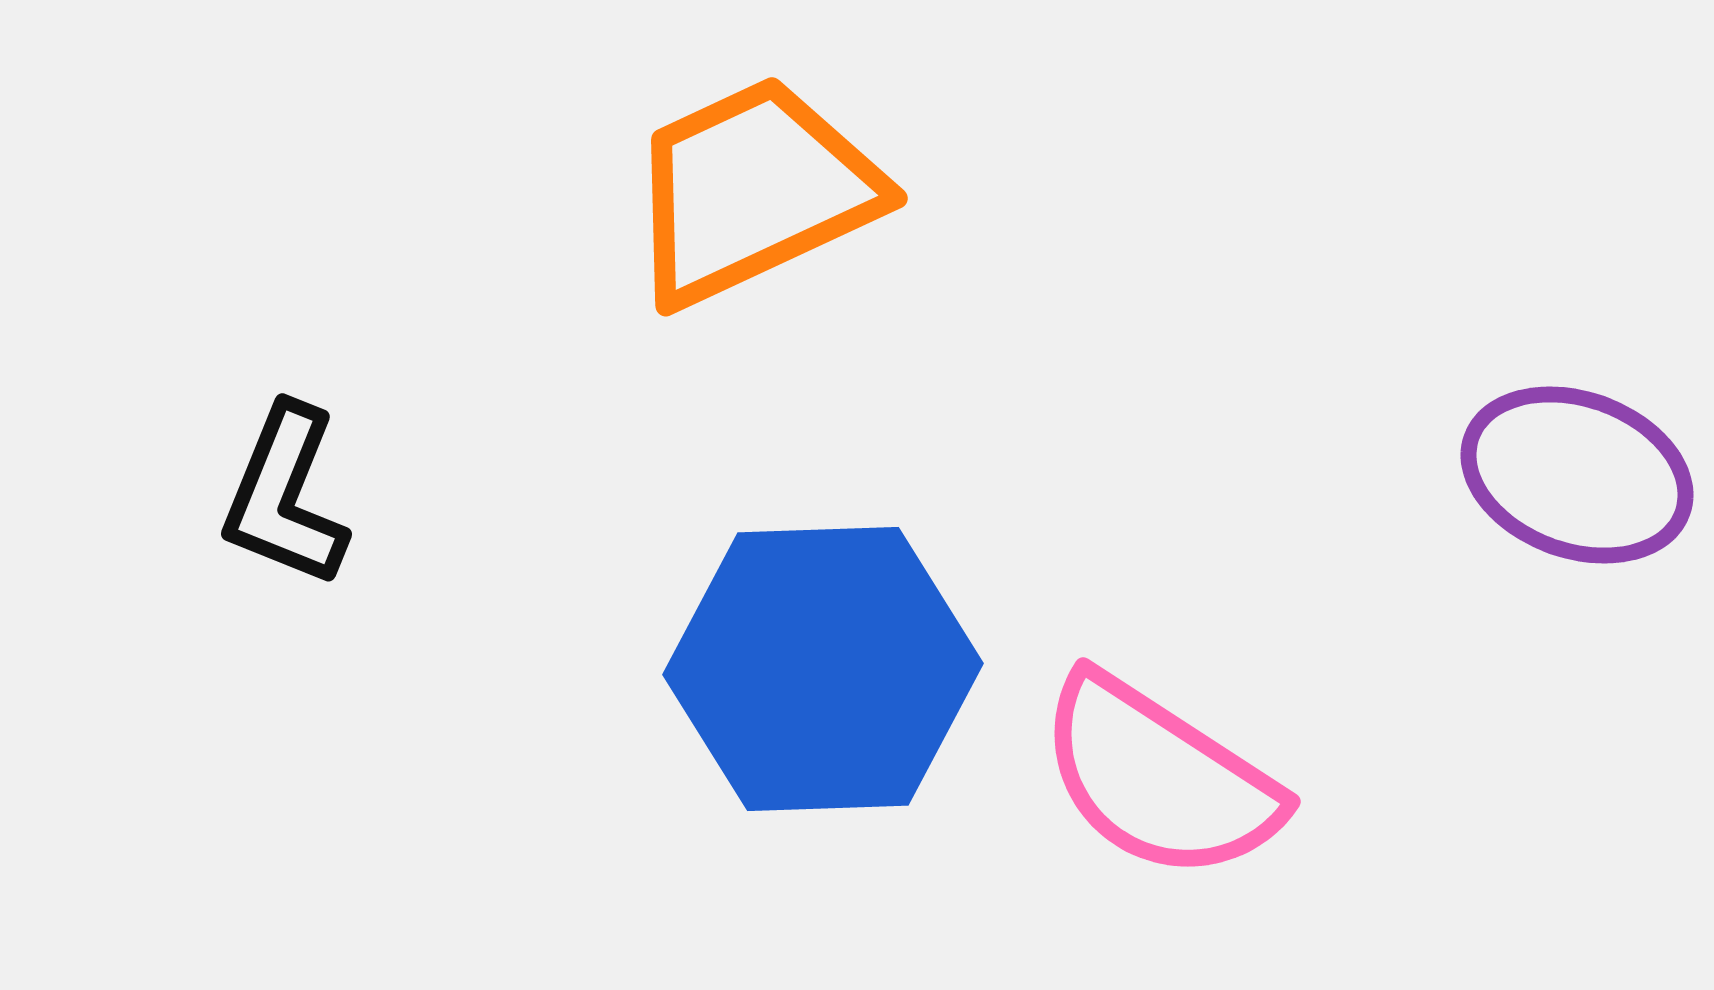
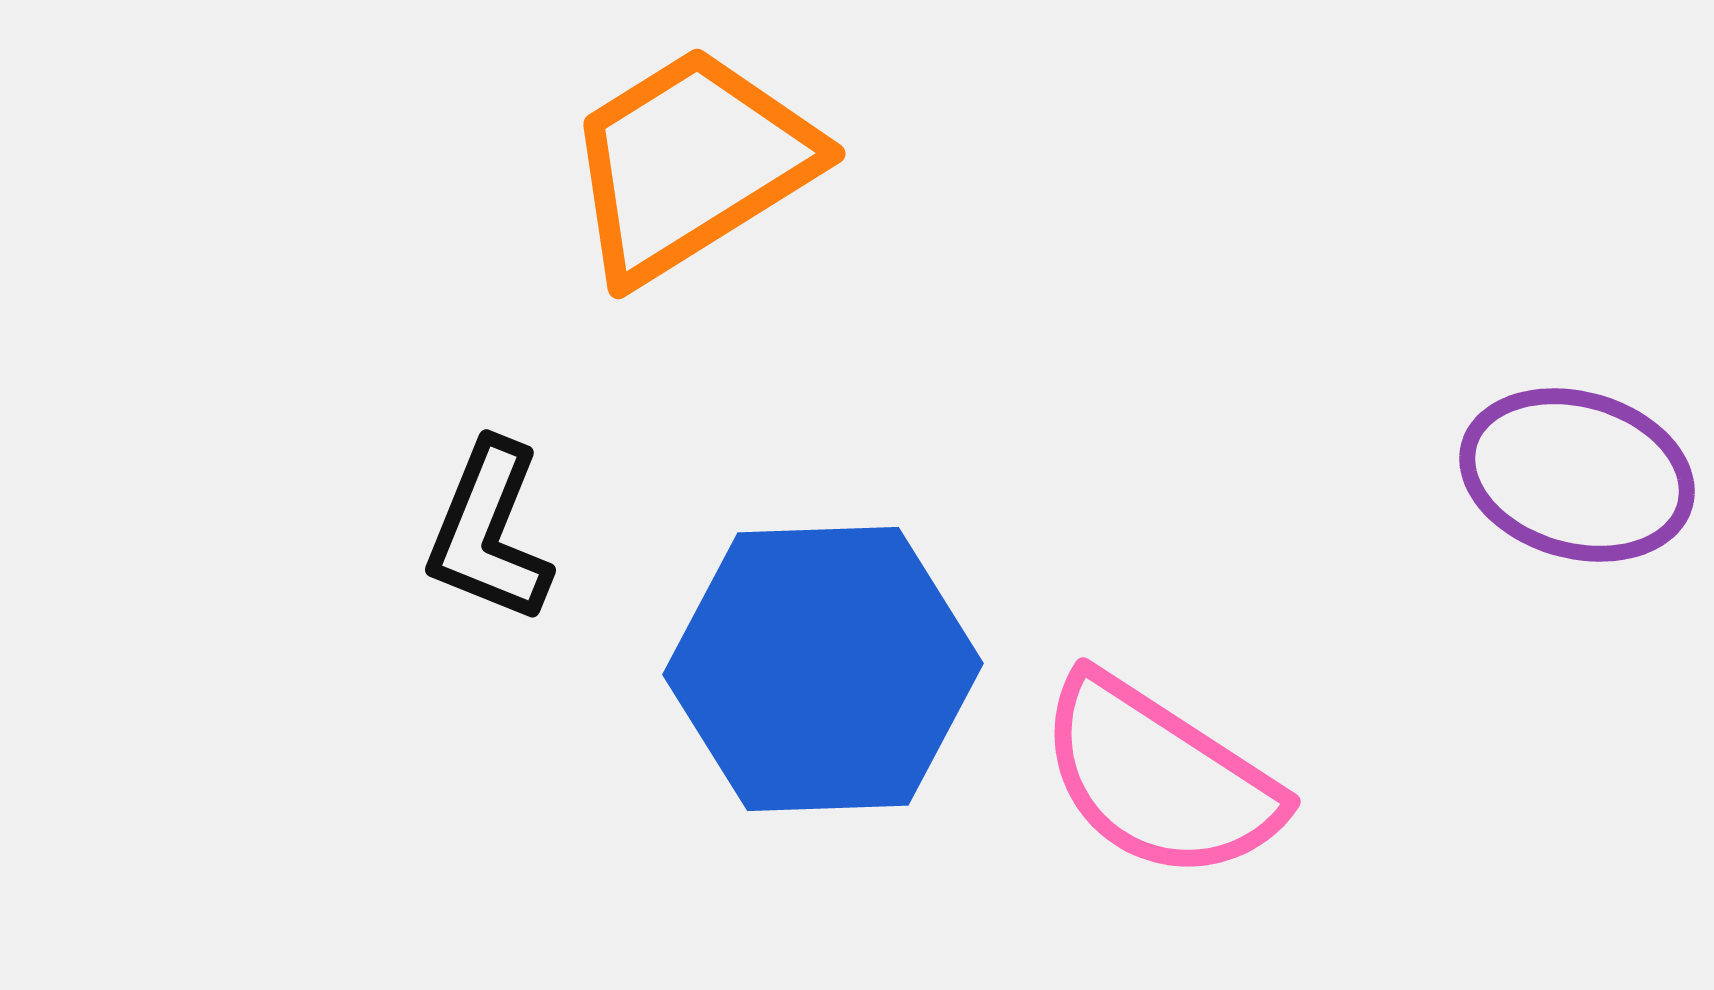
orange trapezoid: moved 62 px left, 27 px up; rotated 7 degrees counterclockwise
purple ellipse: rotated 4 degrees counterclockwise
black L-shape: moved 204 px right, 36 px down
